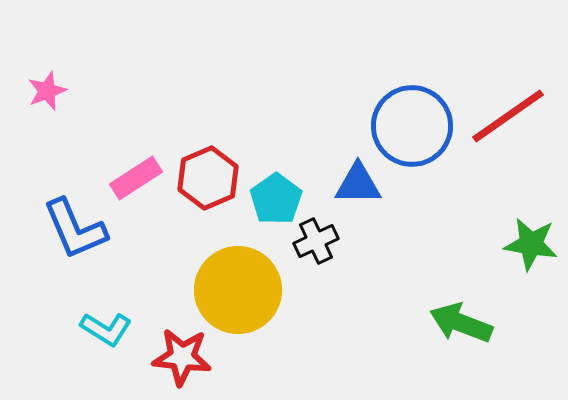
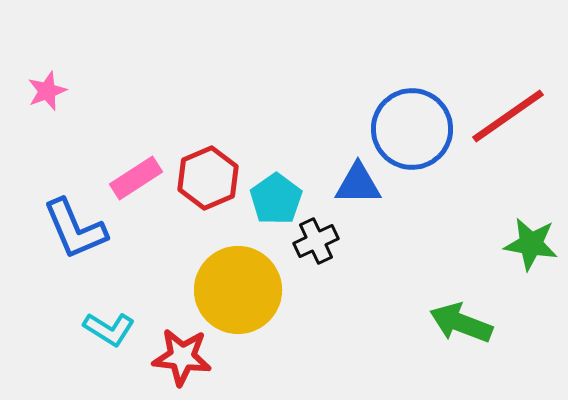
blue circle: moved 3 px down
cyan L-shape: moved 3 px right
